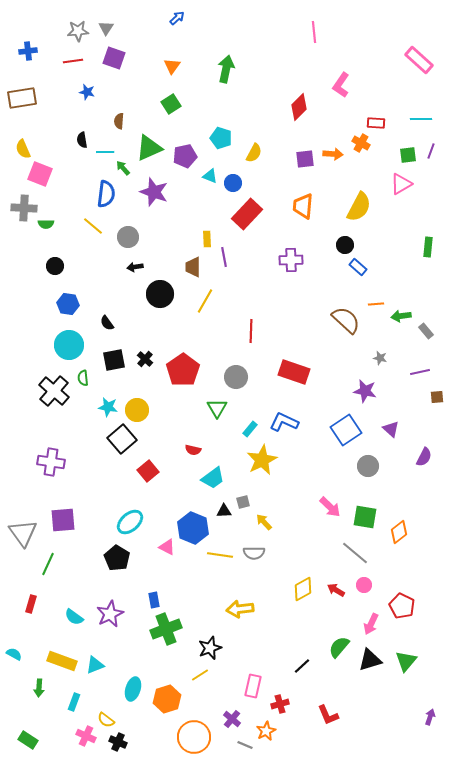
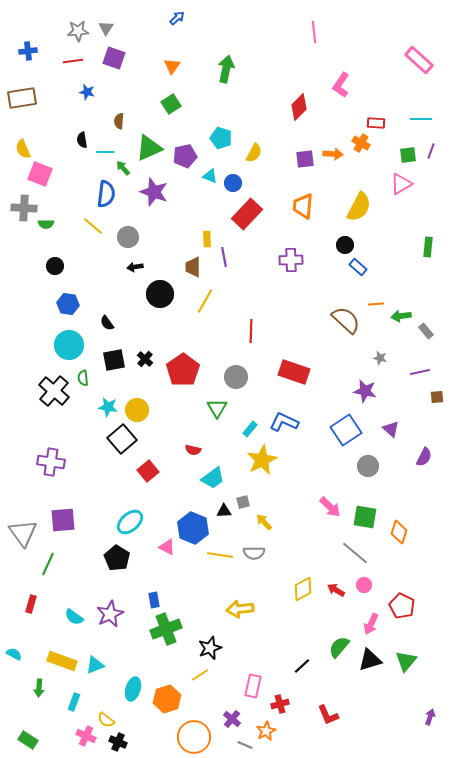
orange diamond at (399, 532): rotated 35 degrees counterclockwise
